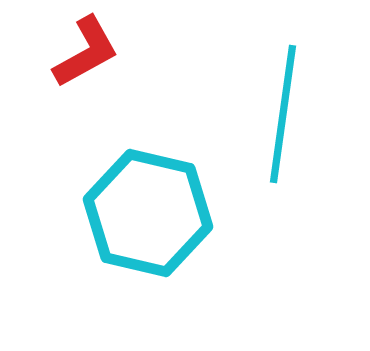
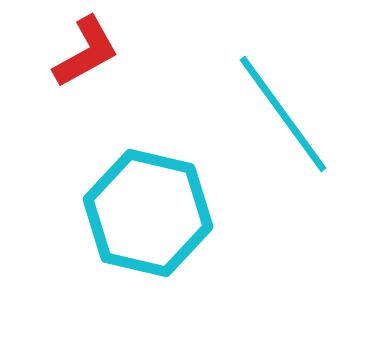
cyan line: rotated 44 degrees counterclockwise
